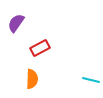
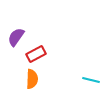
purple semicircle: moved 14 px down
red rectangle: moved 4 px left, 6 px down
